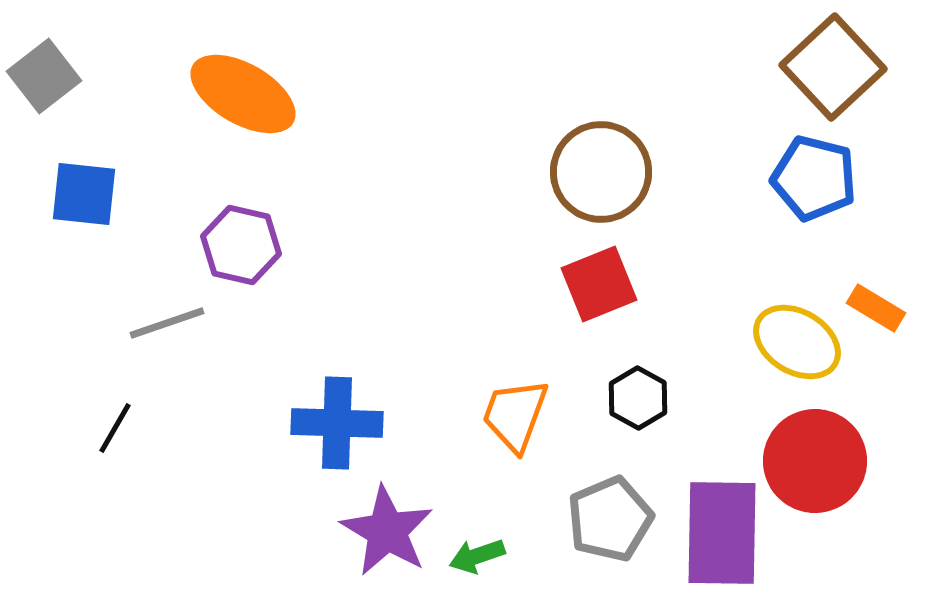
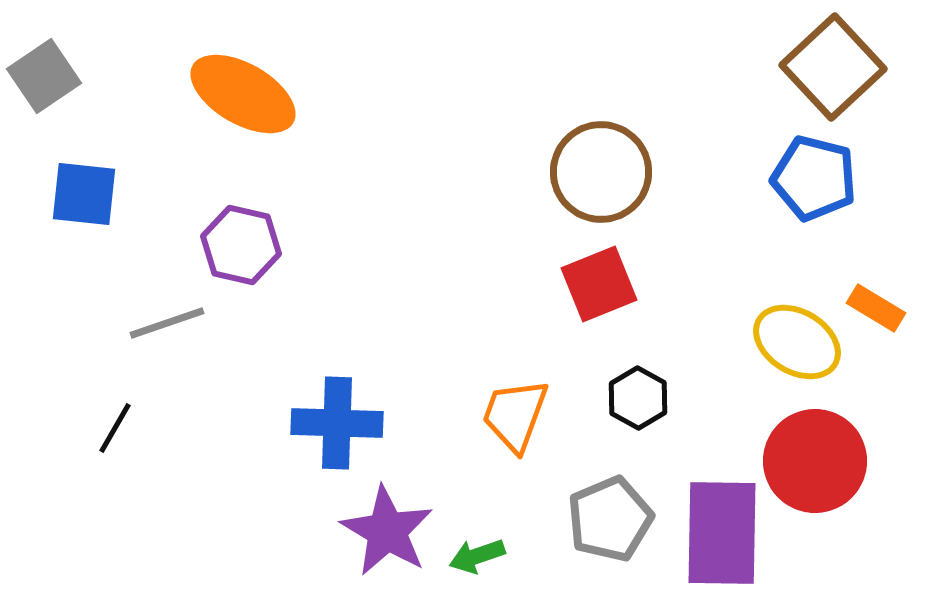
gray square: rotated 4 degrees clockwise
